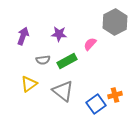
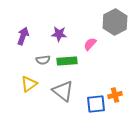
green rectangle: rotated 24 degrees clockwise
blue square: rotated 30 degrees clockwise
